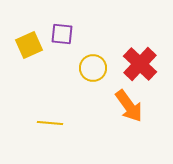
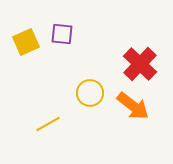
yellow square: moved 3 px left, 3 px up
yellow circle: moved 3 px left, 25 px down
orange arrow: moved 4 px right; rotated 16 degrees counterclockwise
yellow line: moved 2 px left, 1 px down; rotated 35 degrees counterclockwise
